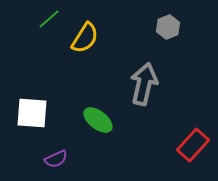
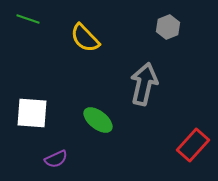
green line: moved 21 px left; rotated 60 degrees clockwise
yellow semicircle: rotated 104 degrees clockwise
